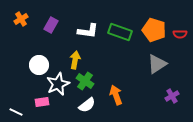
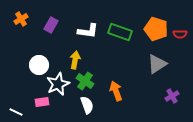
orange pentagon: moved 2 px right, 1 px up
orange arrow: moved 4 px up
white semicircle: rotated 72 degrees counterclockwise
